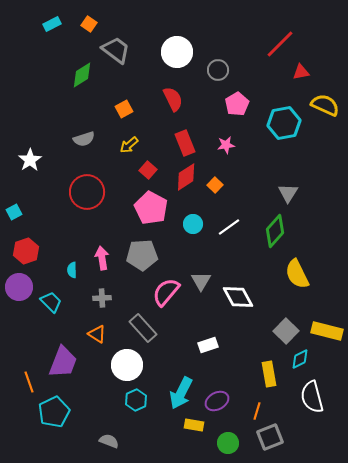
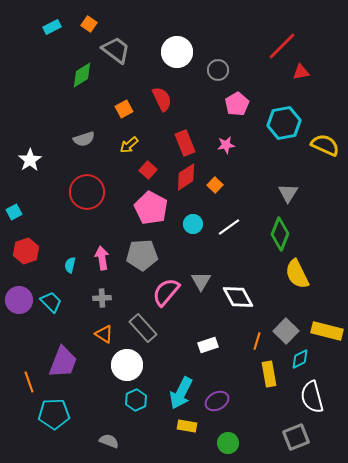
cyan rectangle at (52, 24): moved 3 px down
red line at (280, 44): moved 2 px right, 2 px down
red semicircle at (173, 99): moved 11 px left
yellow semicircle at (325, 105): moved 40 px down
green diamond at (275, 231): moved 5 px right, 3 px down; rotated 20 degrees counterclockwise
cyan semicircle at (72, 270): moved 2 px left, 5 px up; rotated 14 degrees clockwise
purple circle at (19, 287): moved 13 px down
orange triangle at (97, 334): moved 7 px right
orange line at (257, 411): moved 70 px up
cyan pentagon at (54, 412): moved 2 px down; rotated 24 degrees clockwise
yellow rectangle at (194, 425): moved 7 px left, 1 px down
gray square at (270, 437): moved 26 px right
